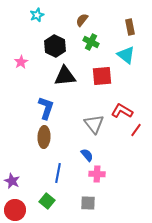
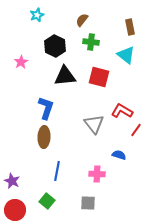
green cross: rotated 21 degrees counterclockwise
red square: moved 3 px left, 1 px down; rotated 20 degrees clockwise
blue semicircle: moved 32 px right; rotated 32 degrees counterclockwise
blue line: moved 1 px left, 2 px up
